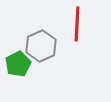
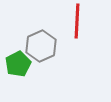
red line: moved 3 px up
